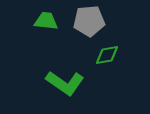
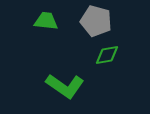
gray pentagon: moved 7 px right; rotated 20 degrees clockwise
green L-shape: moved 3 px down
